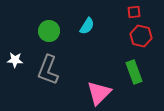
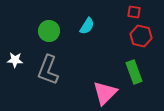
red square: rotated 16 degrees clockwise
pink triangle: moved 6 px right
